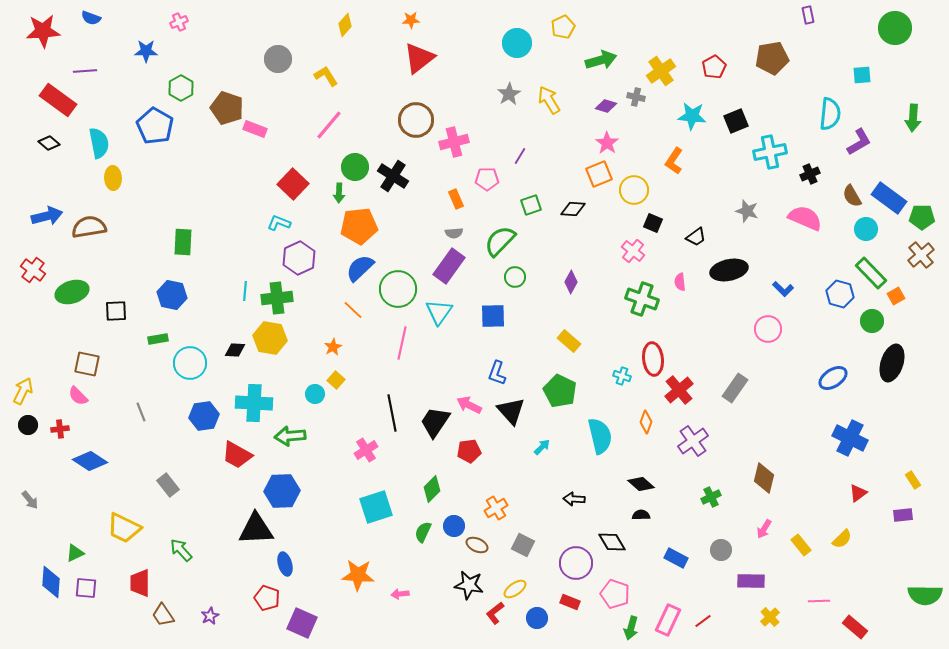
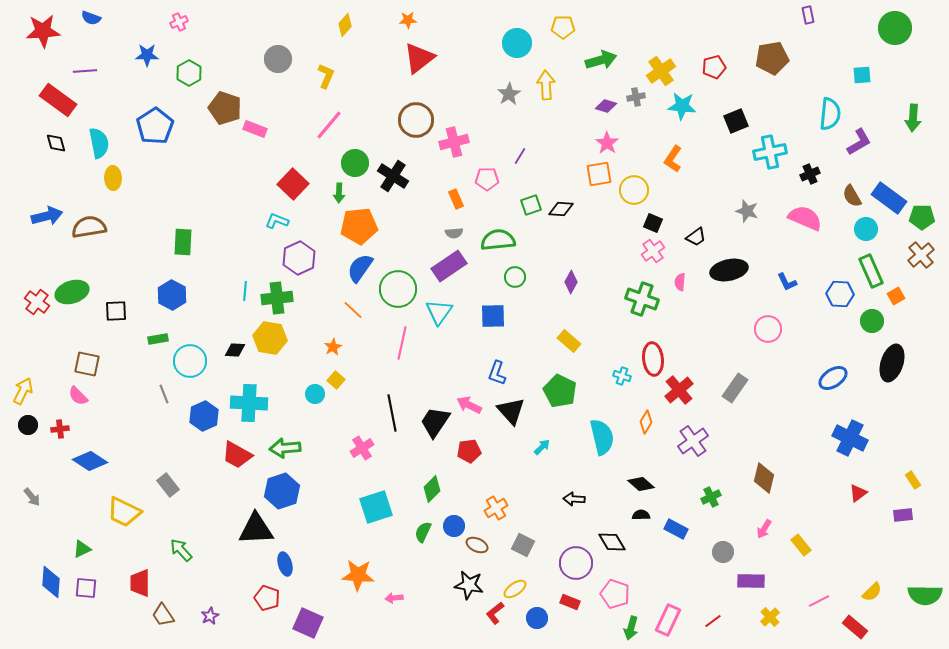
orange star at (411, 20): moved 3 px left
yellow pentagon at (563, 27): rotated 25 degrees clockwise
blue star at (146, 51): moved 1 px right, 4 px down
red pentagon at (714, 67): rotated 15 degrees clockwise
yellow L-shape at (326, 76): rotated 55 degrees clockwise
green hexagon at (181, 88): moved 8 px right, 15 px up
gray cross at (636, 97): rotated 24 degrees counterclockwise
yellow arrow at (549, 100): moved 3 px left, 15 px up; rotated 28 degrees clockwise
brown pentagon at (227, 108): moved 2 px left
cyan star at (692, 116): moved 10 px left, 10 px up
blue pentagon at (155, 126): rotated 9 degrees clockwise
black diamond at (49, 143): moved 7 px right; rotated 35 degrees clockwise
orange L-shape at (674, 161): moved 1 px left, 2 px up
green circle at (355, 167): moved 4 px up
orange square at (599, 174): rotated 12 degrees clockwise
black diamond at (573, 209): moved 12 px left
cyan L-shape at (279, 223): moved 2 px left, 2 px up
green semicircle at (500, 241): moved 2 px left, 1 px up; rotated 40 degrees clockwise
pink cross at (633, 251): moved 20 px right; rotated 15 degrees clockwise
purple rectangle at (449, 266): rotated 20 degrees clockwise
blue semicircle at (360, 268): rotated 12 degrees counterclockwise
red cross at (33, 270): moved 4 px right, 32 px down
green rectangle at (871, 273): moved 2 px up; rotated 20 degrees clockwise
pink semicircle at (680, 282): rotated 12 degrees clockwise
blue L-shape at (783, 289): moved 4 px right, 7 px up; rotated 20 degrees clockwise
blue hexagon at (840, 294): rotated 12 degrees counterclockwise
blue hexagon at (172, 295): rotated 16 degrees clockwise
cyan circle at (190, 363): moved 2 px up
cyan cross at (254, 403): moved 5 px left
gray line at (141, 412): moved 23 px right, 18 px up
blue hexagon at (204, 416): rotated 16 degrees counterclockwise
orange diamond at (646, 422): rotated 10 degrees clockwise
green arrow at (290, 436): moved 5 px left, 12 px down
cyan semicircle at (600, 436): moved 2 px right, 1 px down
pink cross at (366, 450): moved 4 px left, 2 px up
blue hexagon at (282, 491): rotated 16 degrees counterclockwise
gray arrow at (30, 500): moved 2 px right, 3 px up
yellow trapezoid at (124, 528): moved 16 px up
yellow semicircle at (842, 539): moved 30 px right, 53 px down
gray circle at (721, 550): moved 2 px right, 2 px down
green triangle at (75, 553): moved 7 px right, 4 px up
blue rectangle at (676, 558): moved 29 px up
pink arrow at (400, 594): moved 6 px left, 4 px down
pink line at (819, 601): rotated 25 degrees counterclockwise
red line at (703, 621): moved 10 px right
purple square at (302, 623): moved 6 px right
